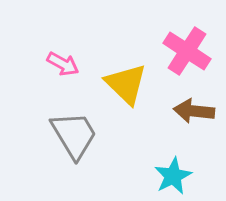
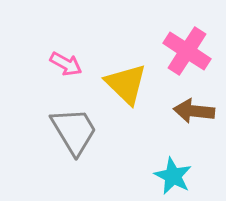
pink arrow: moved 3 px right
gray trapezoid: moved 4 px up
cyan star: rotated 18 degrees counterclockwise
